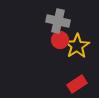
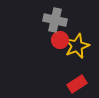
gray cross: moved 3 px left, 1 px up
yellow star: rotated 10 degrees clockwise
